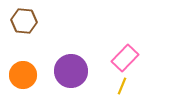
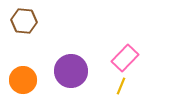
orange circle: moved 5 px down
yellow line: moved 1 px left
